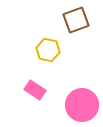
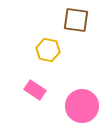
brown square: rotated 28 degrees clockwise
pink circle: moved 1 px down
